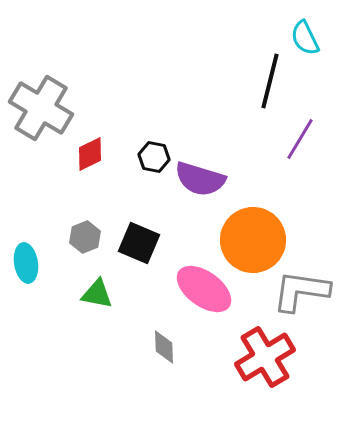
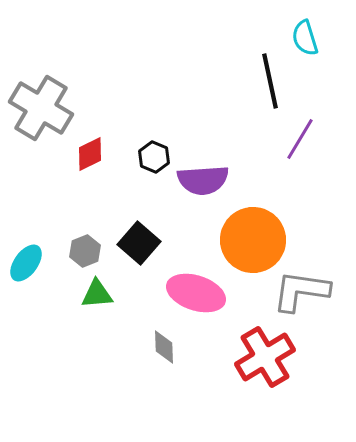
cyan semicircle: rotated 9 degrees clockwise
black line: rotated 26 degrees counterclockwise
black hexagon: rotated 12 degrees clockwise
purple semicircle: moved 3 px right, 1 px down; rotated 21 degrees counterclockwise
gray hexagon: moved 14 px down
black square: rotated 18 degrees clockwise
cyan ellipse: rotated 45 degrees clockwise
pink ellipse: moved 8 px left, 4 px down; rotated 18 degrees counterclockwise
green triangle: rotated 16 degrees counterclockwise
